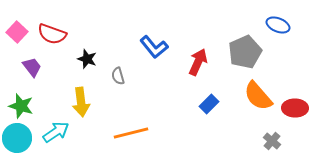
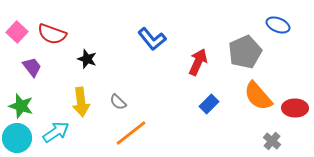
blue L-shape: moved 2 px left, 8 px up
gray semicircle: moved 26 px down; rotated 30 degrees counterclockwise
orange line: rotated 24 degrees counterclockwise
